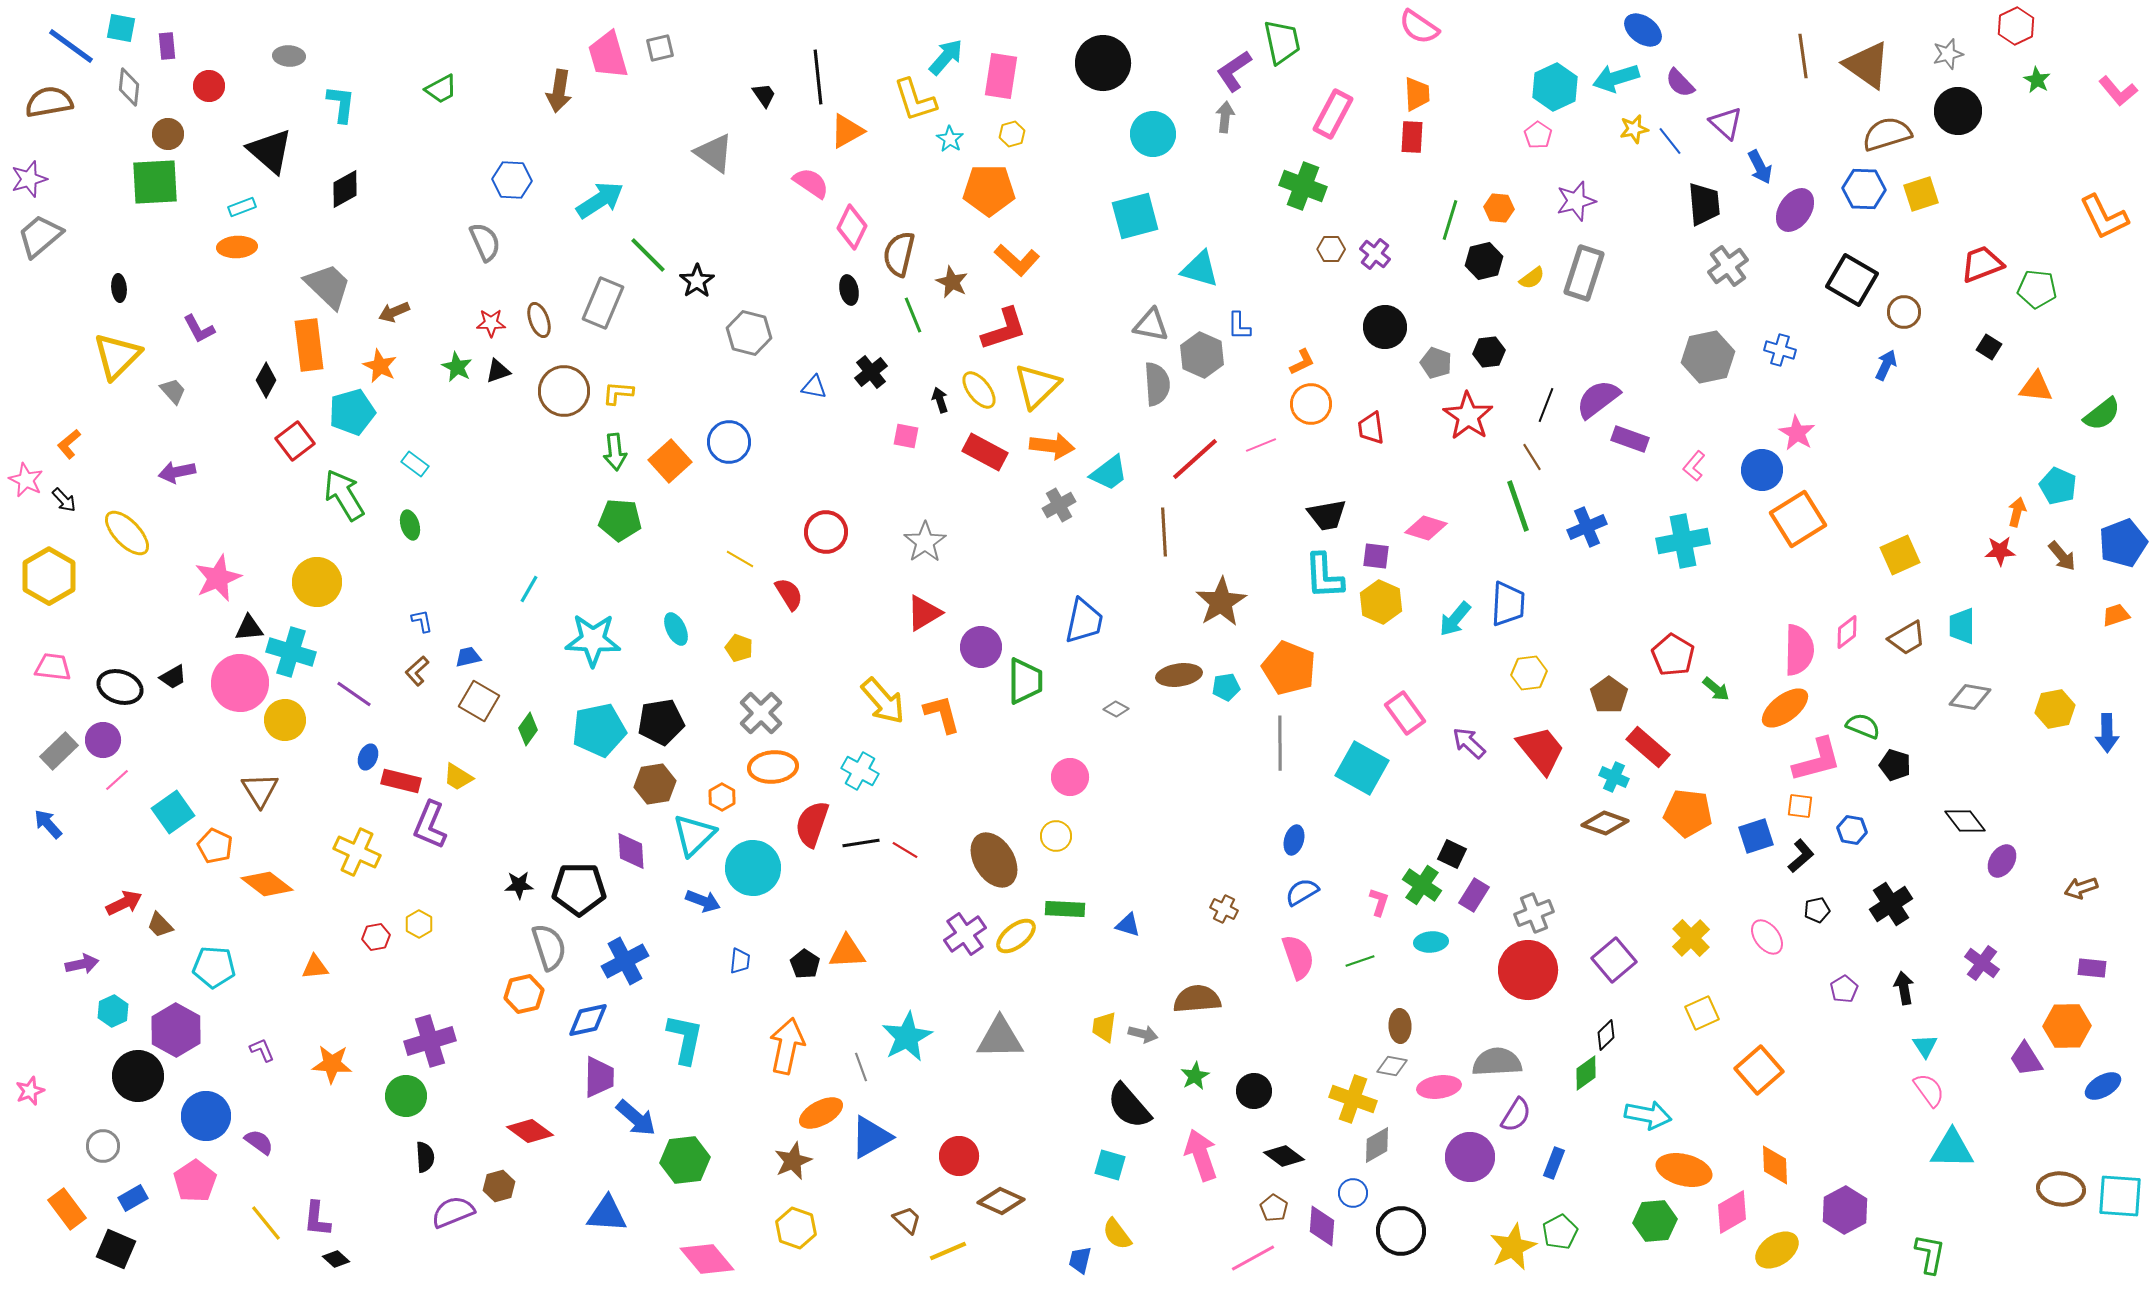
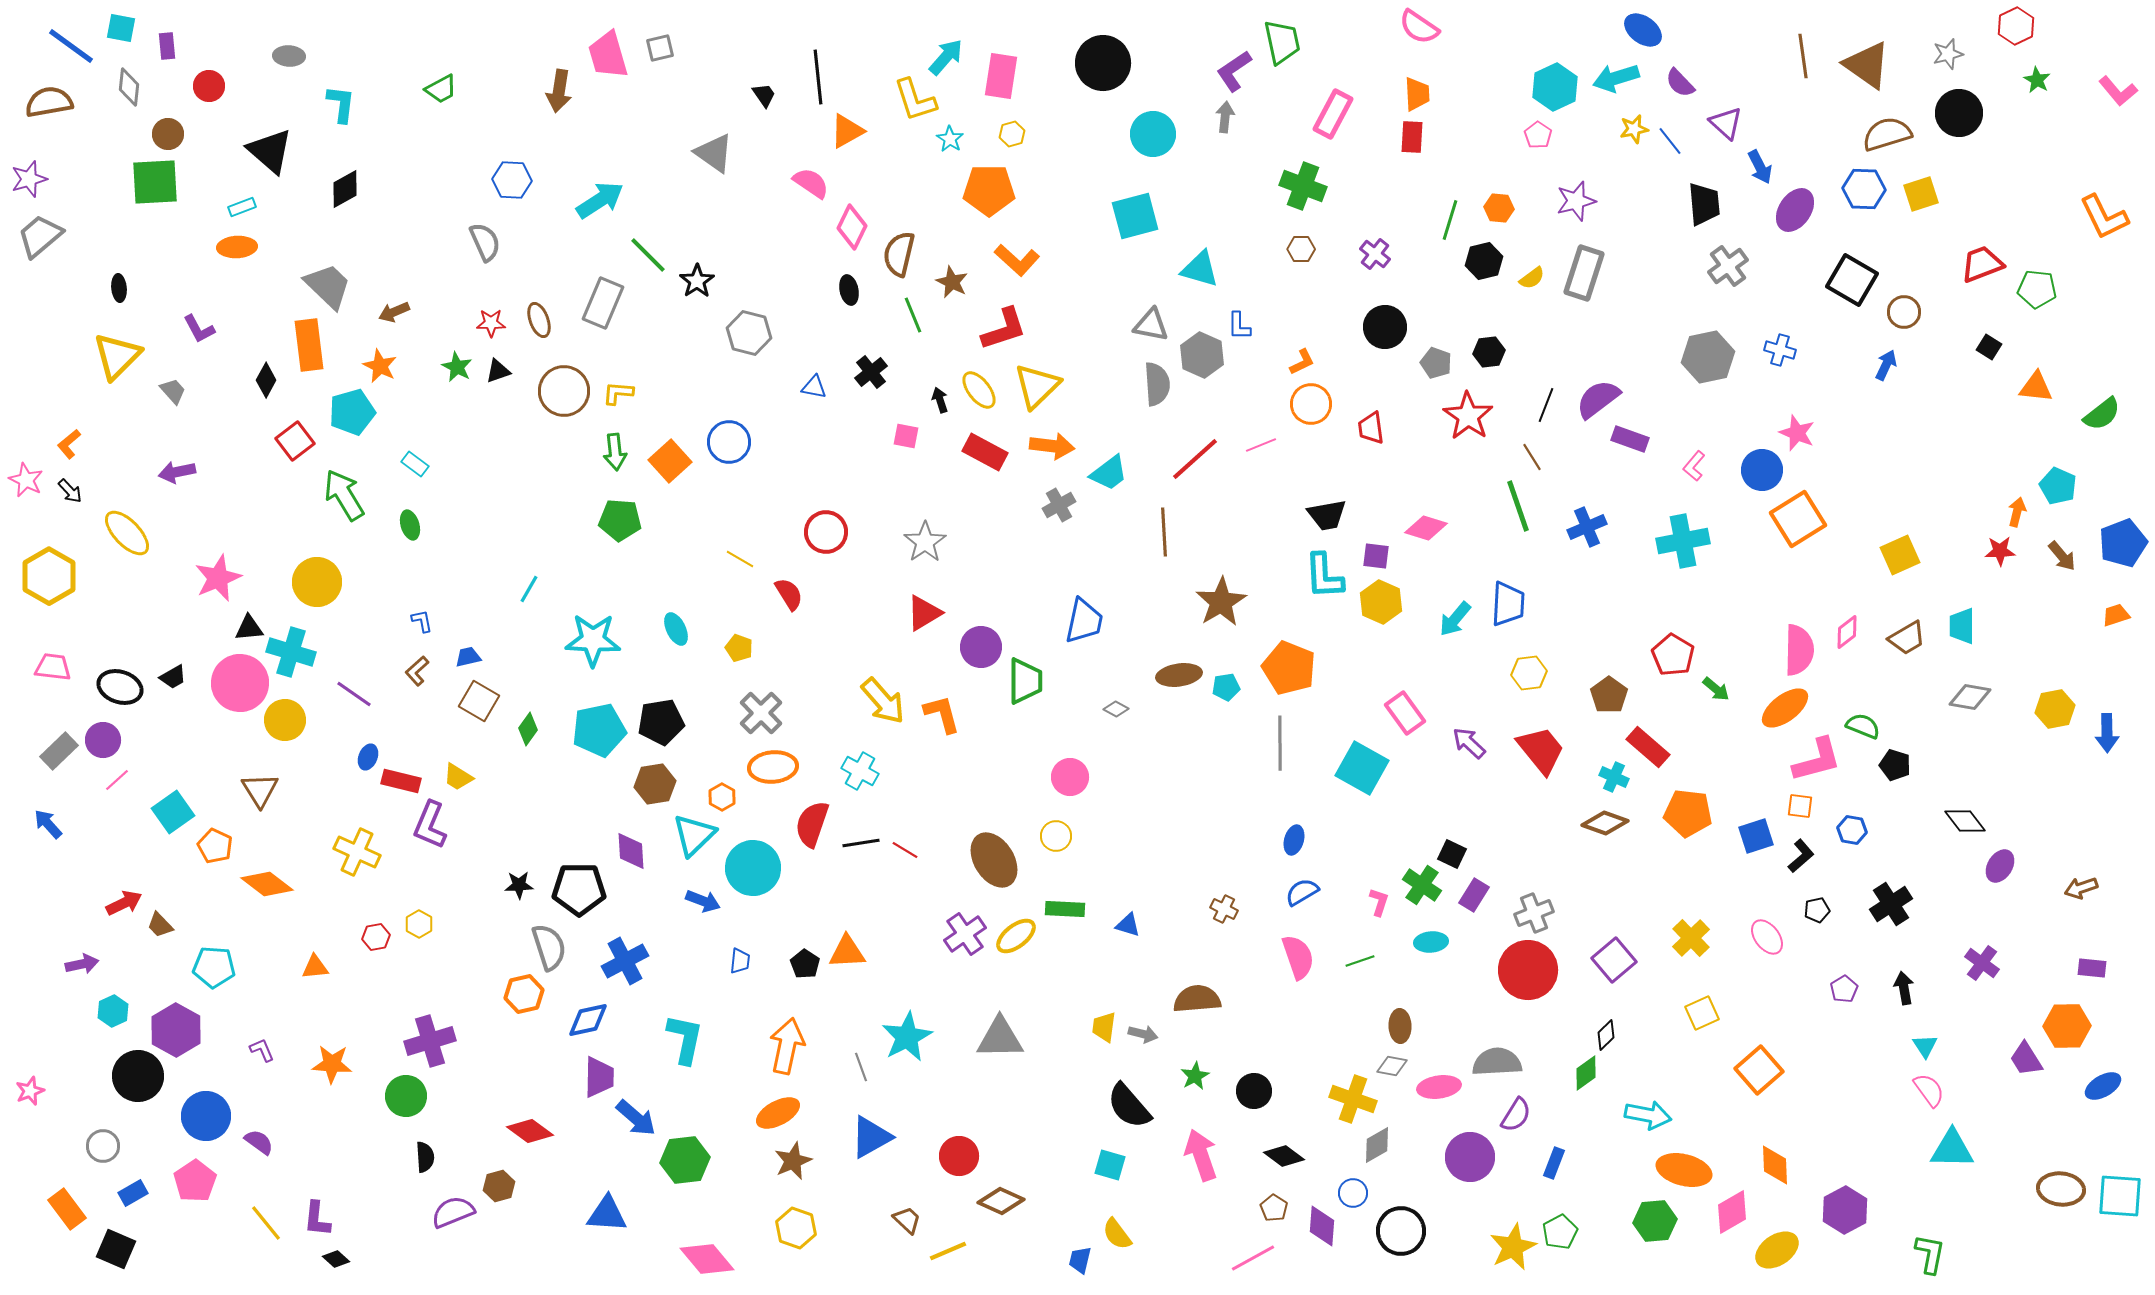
black circle at (1958, 111): moved 1 px right, 2 px down
brown hexagon at (1331, 249): moved 30 px left
pink star at (1797, 433): rotated 9 degrees counterclockwise
black arrow at (64, 500): moved 6 px right, 9 px up
purple ellipse at (2002, 861): moved 2 px left, 5 px down
orange ellipse at (821, 1113): moved 43 px left
blue rectangle at (133, 1198): moved 5 px up
